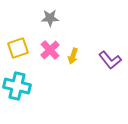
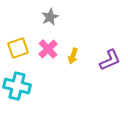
gray star: moved 1 px up; rotated 24 degrees counterclockwise
pink cross: moved 2 px left, 1 px up
purple L-shape: rotated 75 degrees counterclockwise
